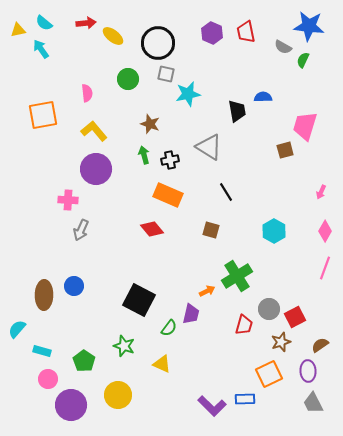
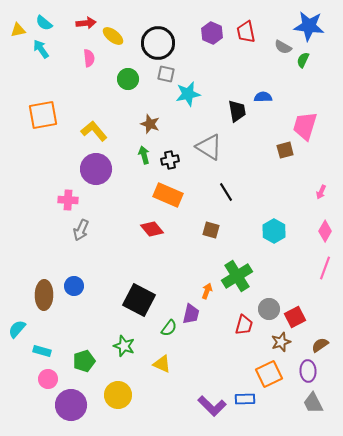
pink semicircle at (87, 93): moved 2 px right, 35 px up
orange arrow at (207, 291): rotated 42 degrees counterclockwise
green pentagon at (84, 361): rotated 20 degrees clockwise
